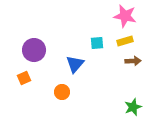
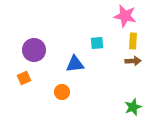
yellow rectangle: moved 8 px right; rotated 70 degrees counterclockwise
blue triangle: rotated 42 degrees clockwise
